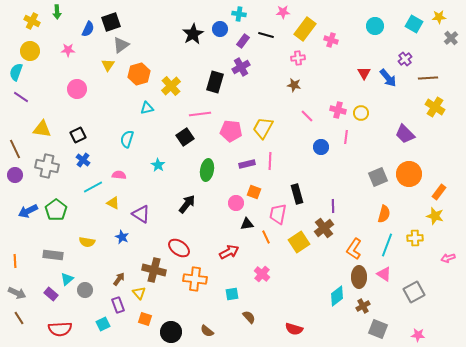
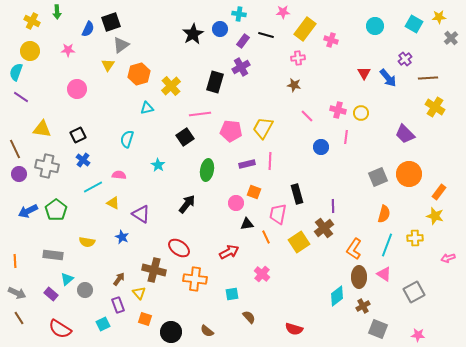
purple circle at (15, 175): moved 4 px right, 1 px up
red semicircle at (60, 329): rotated 35 degrees clockwise
